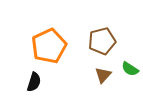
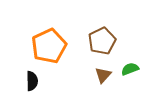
brown pentagon: rotated 12 degrees counterclockwise
green semicircle: rotated 126 degrees clockwise
black semicircle: moved 2 px left, 1 px up; rotated 18 degrees counterclockwise
